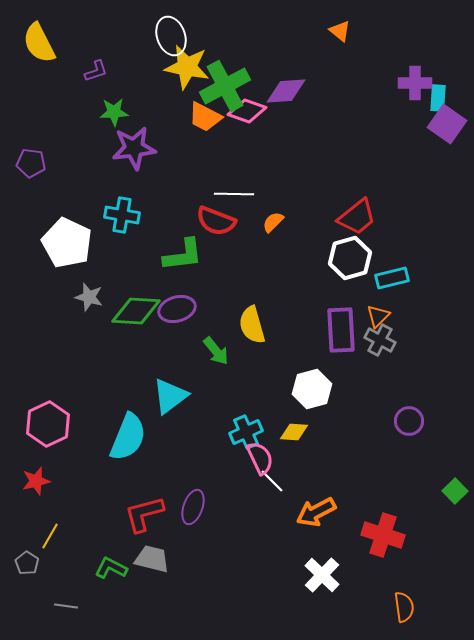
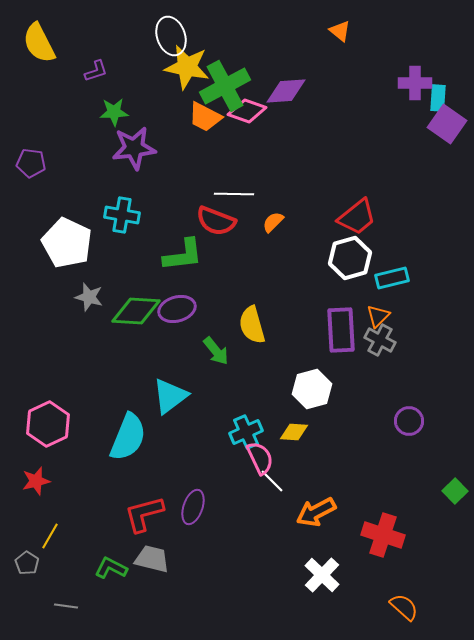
orange semicircle at (404, 607): rotated 40 degrees counterclockwise
